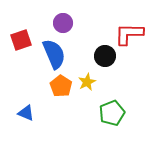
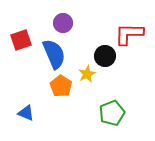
yellow star: moved 8 px up
